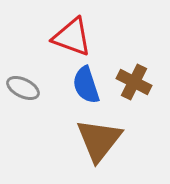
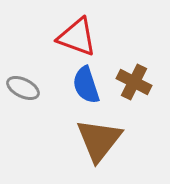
red triangle: moved 5 px right
